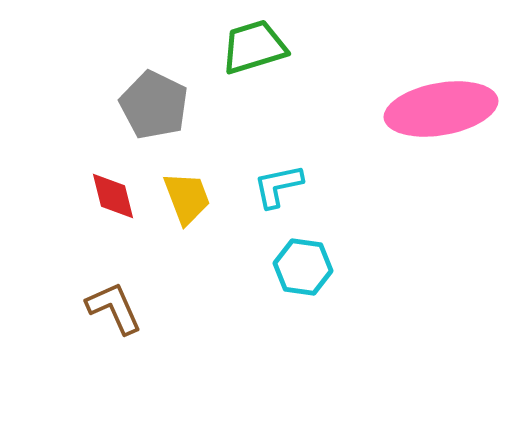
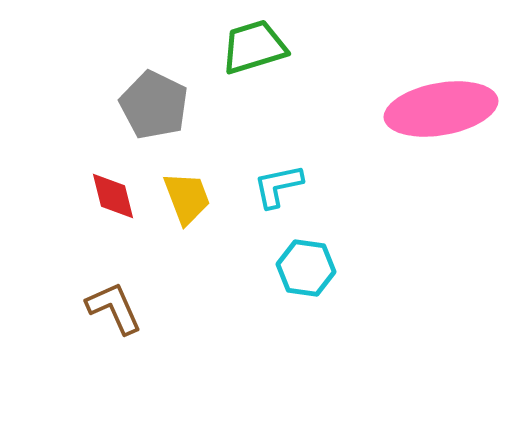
cyan hexagon: moved 3 px right, 1 px down
